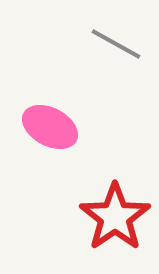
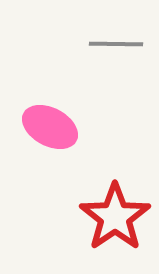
gray line: rotated 28 degrees counterclockwise
